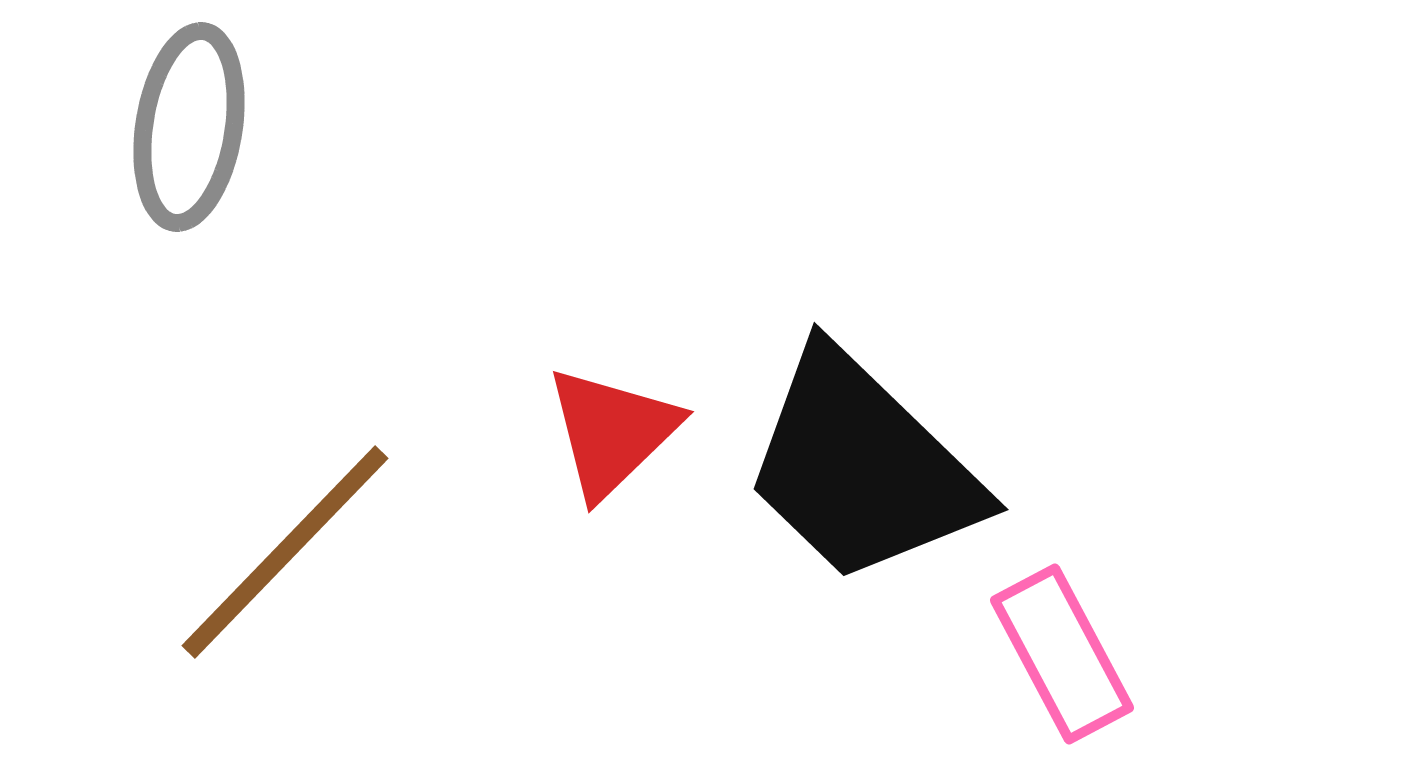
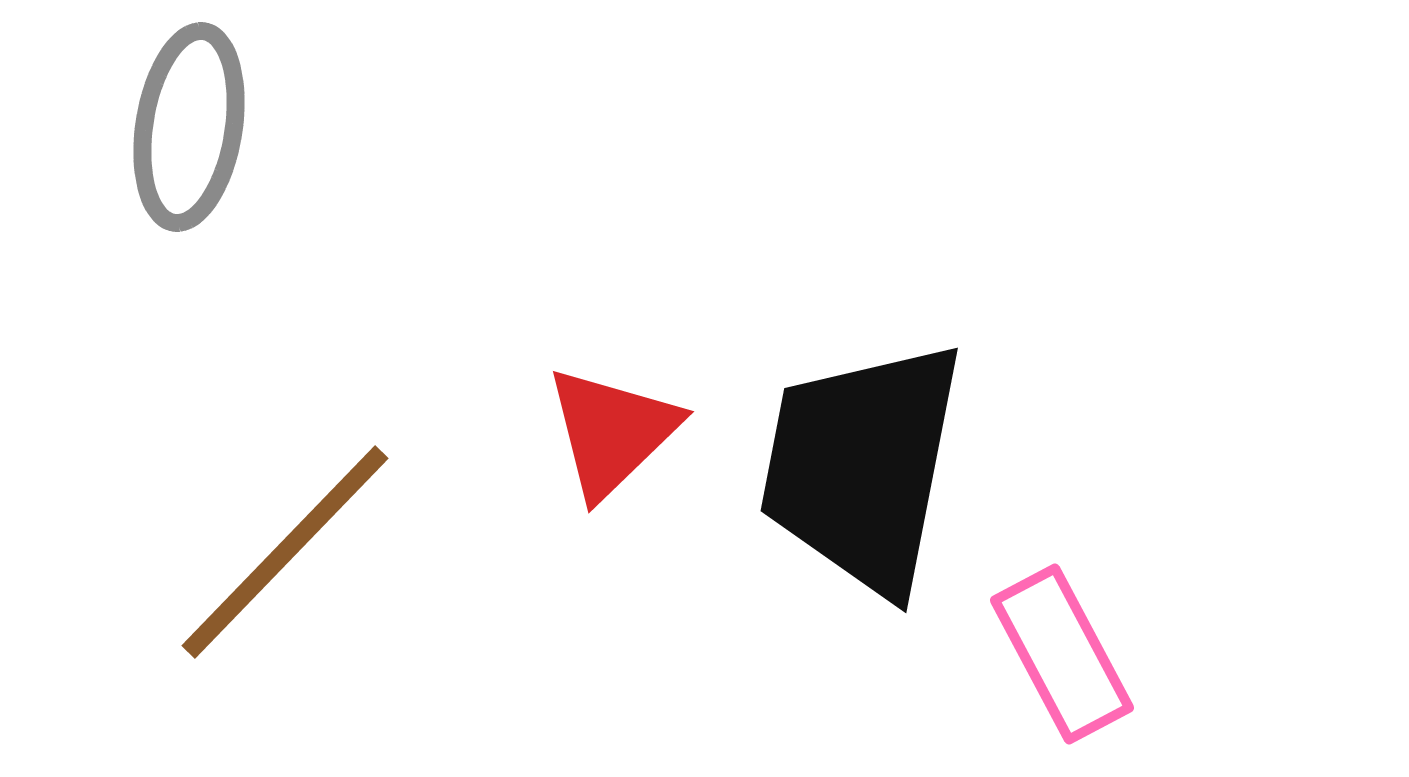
black trapezoid: rotated 57 degrees clockwise
